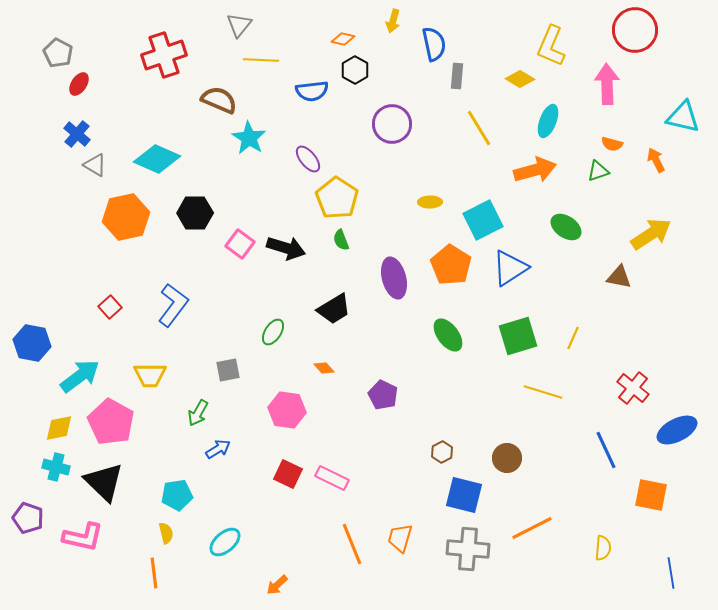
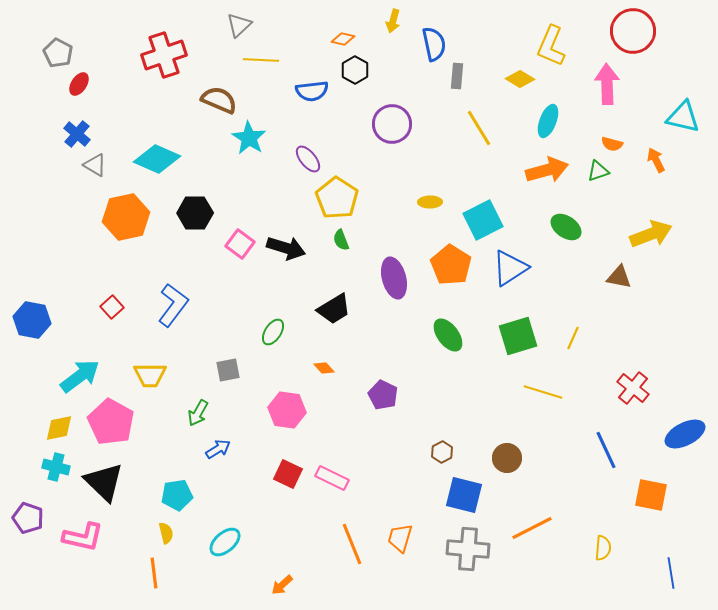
gray triangle at (239, 25): rotated 8 degrees clockwise
red circle at (635, 30): moved 2 px left, 1 px down
orange arrow at (535, 170): moved 12 px right
yellow arrow at (651, 234): rotated 12 degrees clockwise
red square at (110, 307): moved 2 px right
blue hexagon at (32, 343): moved 23 px up
blue ellipse at (677, 430): moved 8 px right, 4 px down
orange arrow at (277, 585): moved 5 px right
